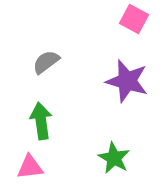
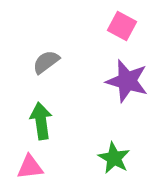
pink square: moved 12 px left, 7 px down
